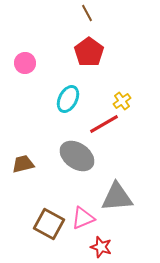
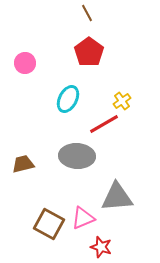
gray ellipse: rotated 32 degrees counterclockwise
